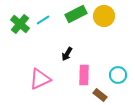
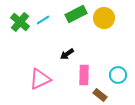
yellow circle: moved 2 px down
green cross: moved 2 px up
black arrow: rotated 24 degrees clockwise
